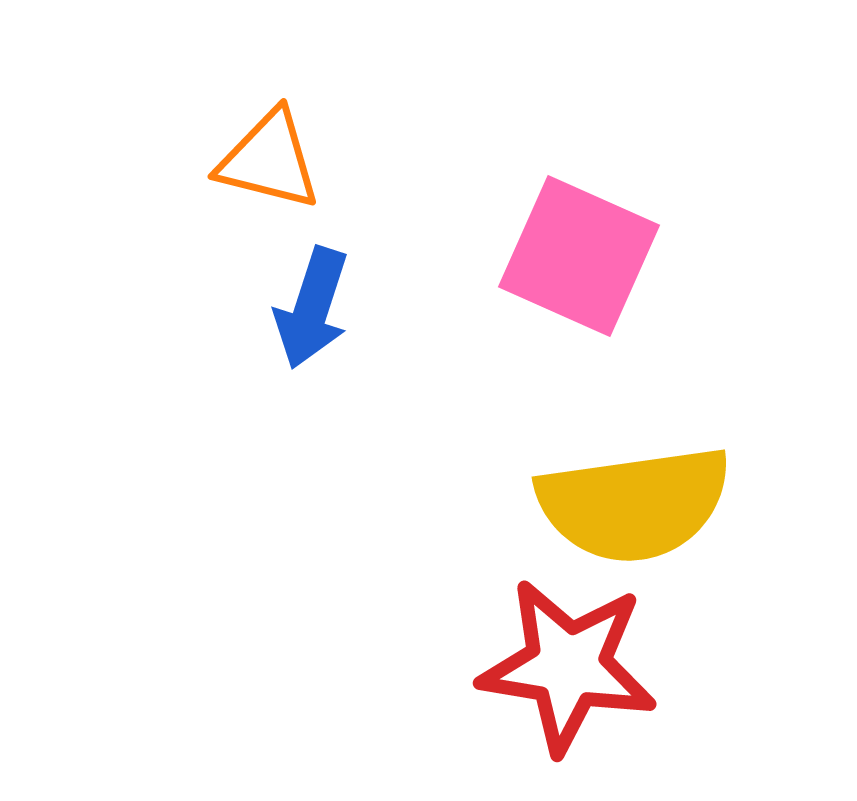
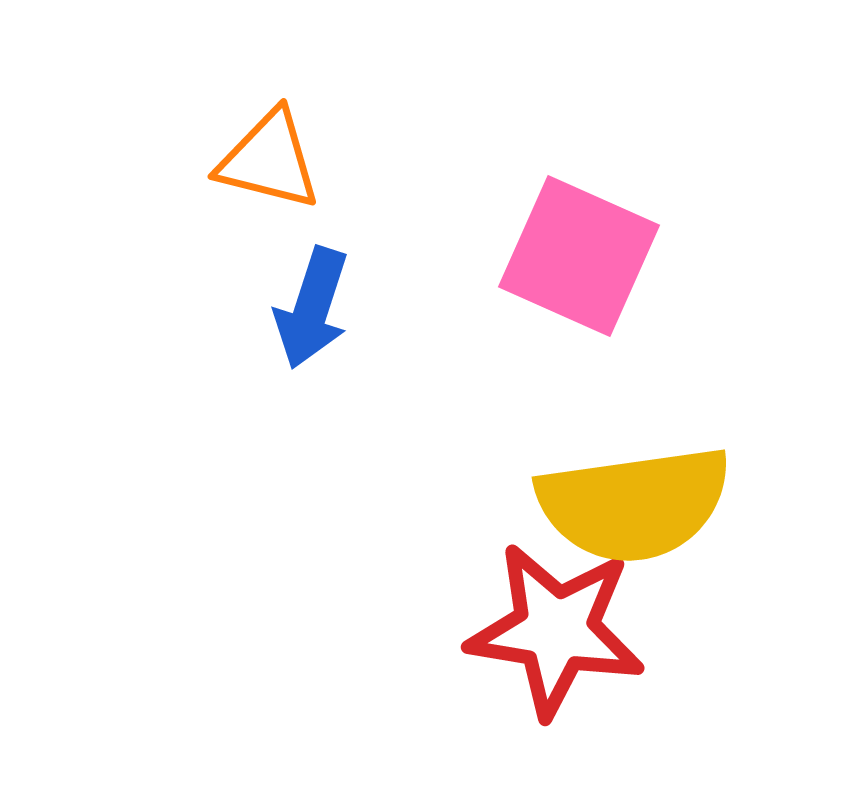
red star: moved 12 px left, 36 px up
